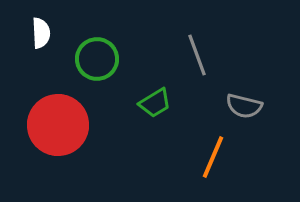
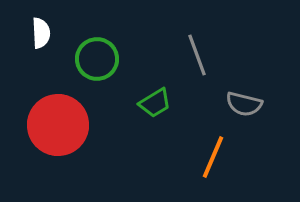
gray semicircle: moved 2 px up
